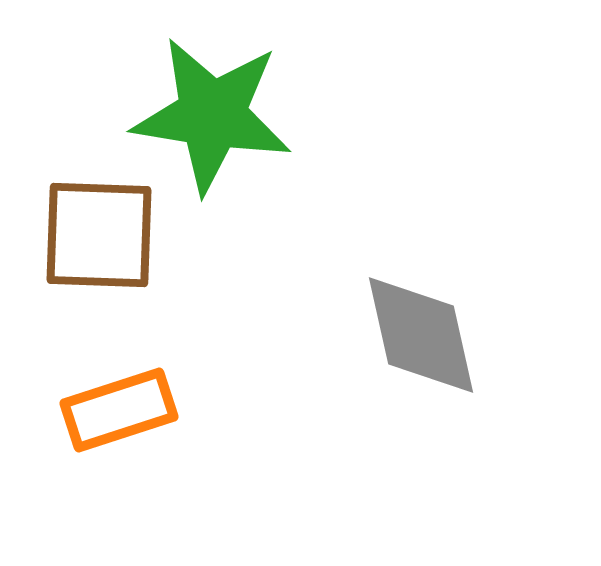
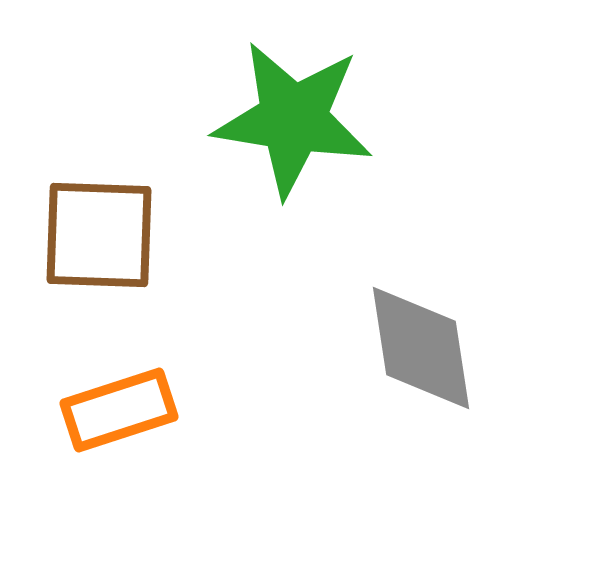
green star: moved 81 px right, 4 px down
gray diamond: moved 13 px down; rotated 4 degrees clockwise
